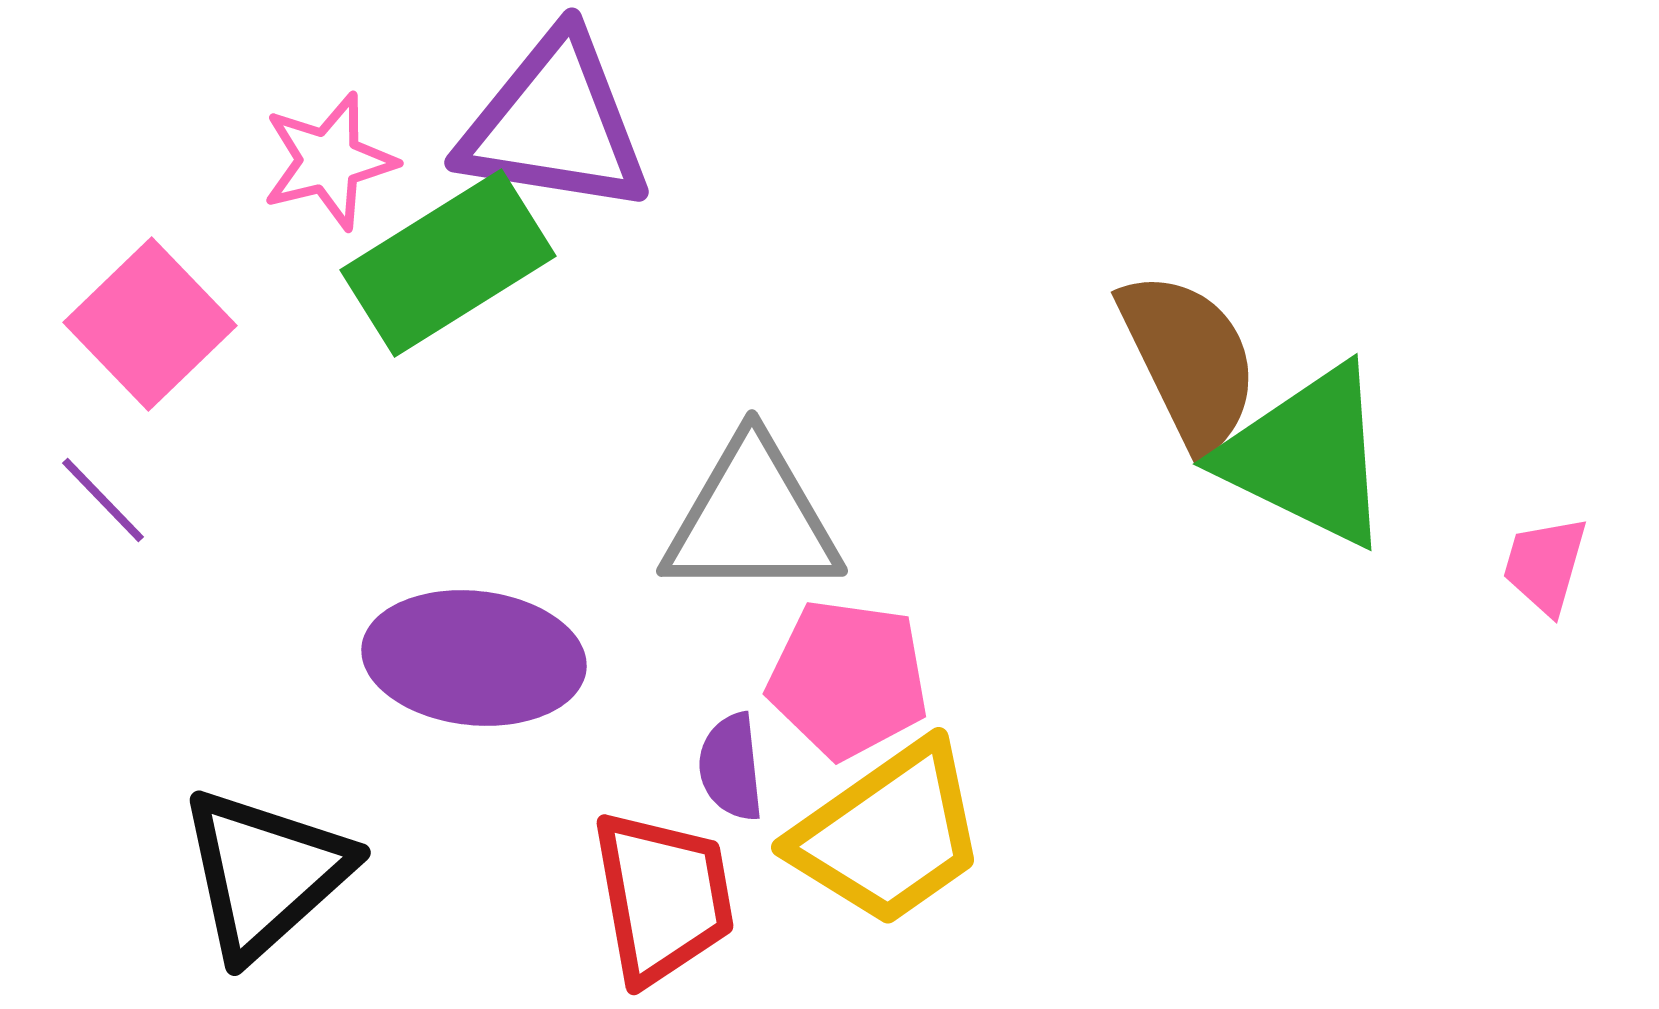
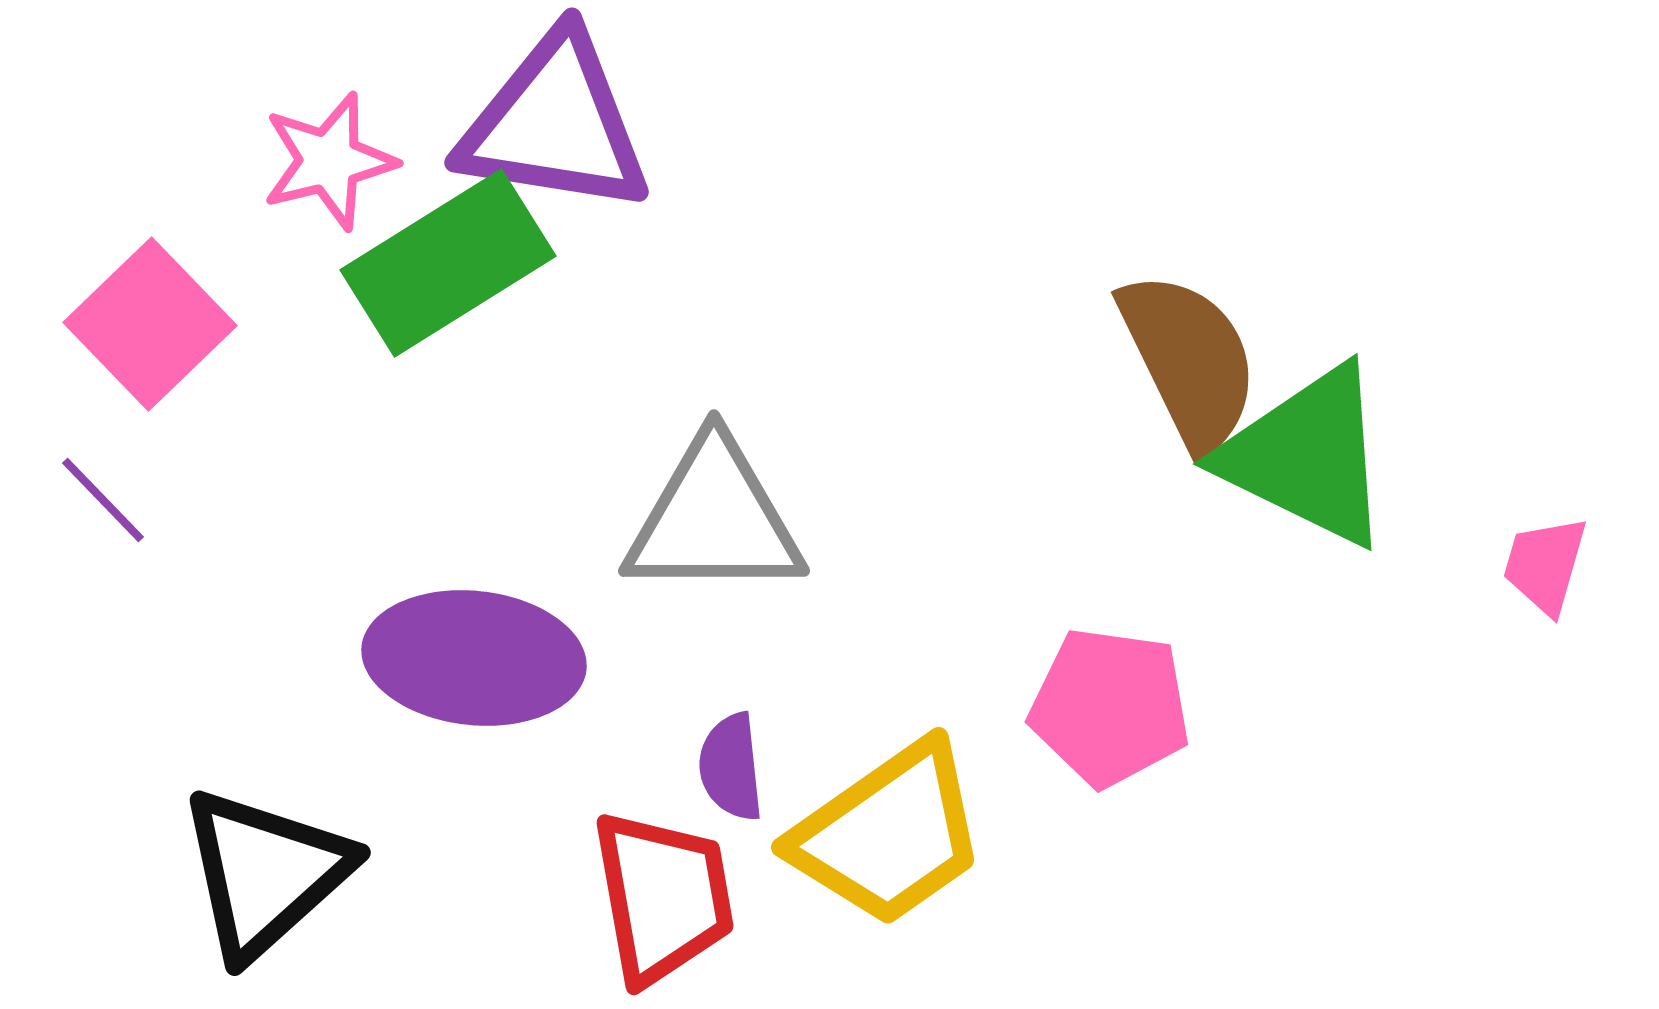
gray triangle: moved 38 px left
pink pentagon: moved 262 px right, 28 px down
